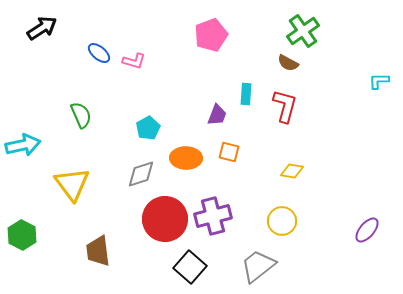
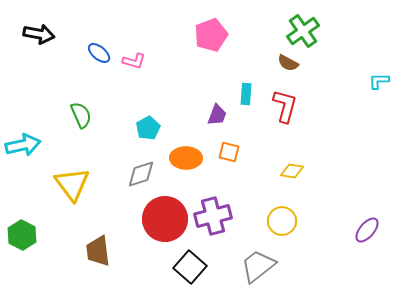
black arrow: moved 3 px left, 6 px down; rotated 44 degrees clockwise
